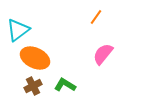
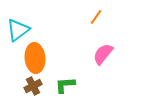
orange ellipse: rotated 60 degrees clockwise
green L-shape: rotated 35 degrees counterclockwise
